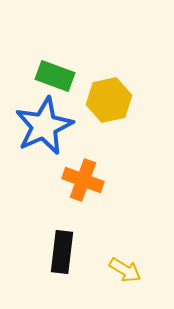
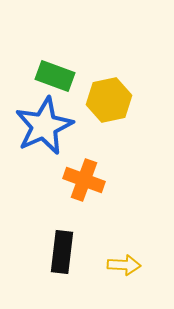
orange cross: moved 1 px right
yellow arrow: moved 1 px left, 5 px up; rotated 28 degrees counterclockwise
